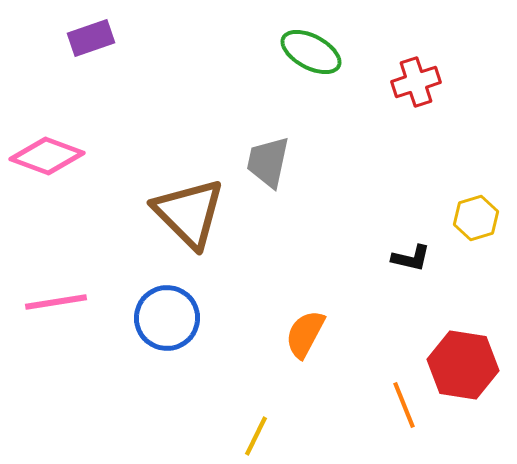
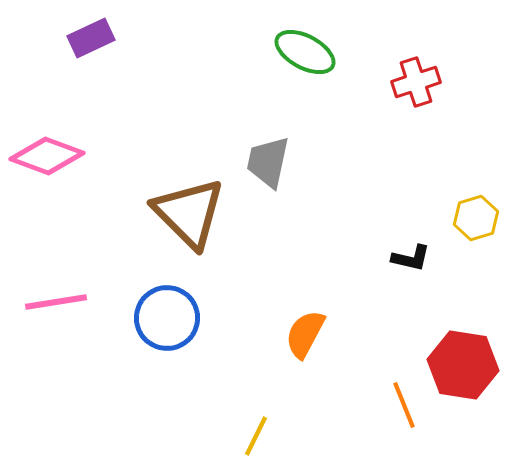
purple rectangle: rotated 6 degrees counterclockwise
green ellipse: moved 6 px left
